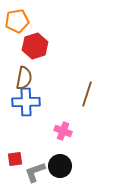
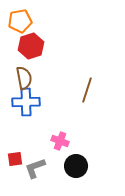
orange pentagon: moved 3 px right
red hexagon: moved 4 px left
brown semicircle: rotated 20 degrees counterclockwise
brown line: moved 4 px up
pink cross: moved 3 px left, 10 px down
black circle: moved 16 px right
gray L-shape: moved 4 px up
